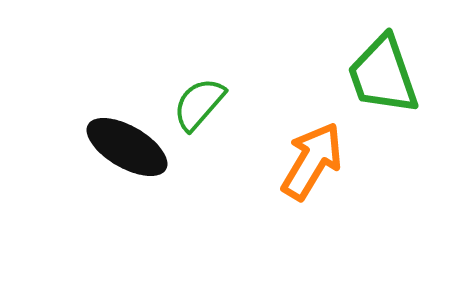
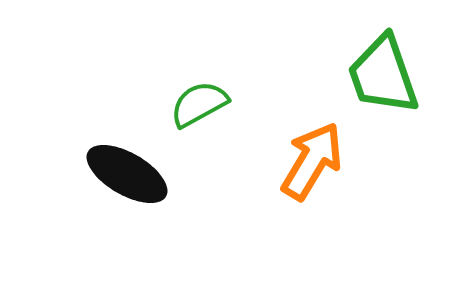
green semicircle: rotated 20 degrees clockwise
black ellipse: moved 27 px down
